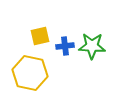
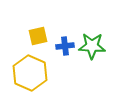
yellow square: moved 2 px left
yellow hexagon: rotated 12 degrees clockwise
